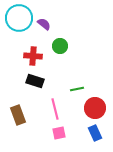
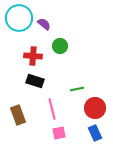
pink line: moved 3 px left
